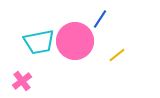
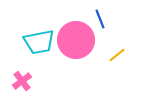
blue line: rotated 54 degrees counterclockwise
pink circle: moved 1 px right, 1 px up
